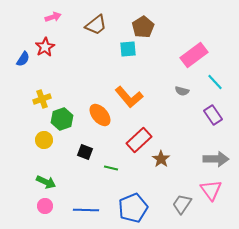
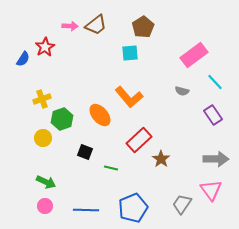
pink arrow: moved 17 px right, 9 px down; rotated 21 degrees clockwise
cyan square: moved 2 px right, 4 px down
yellow circle: moved 1 px left, 2 px up
